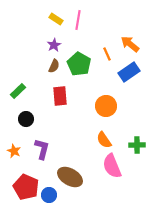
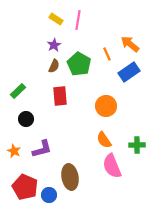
purple L-shape: rotated 60 degrees clockwise
brown ellipse: rotated 50 degrees clockwise
red pentagon: moved 1 px left
